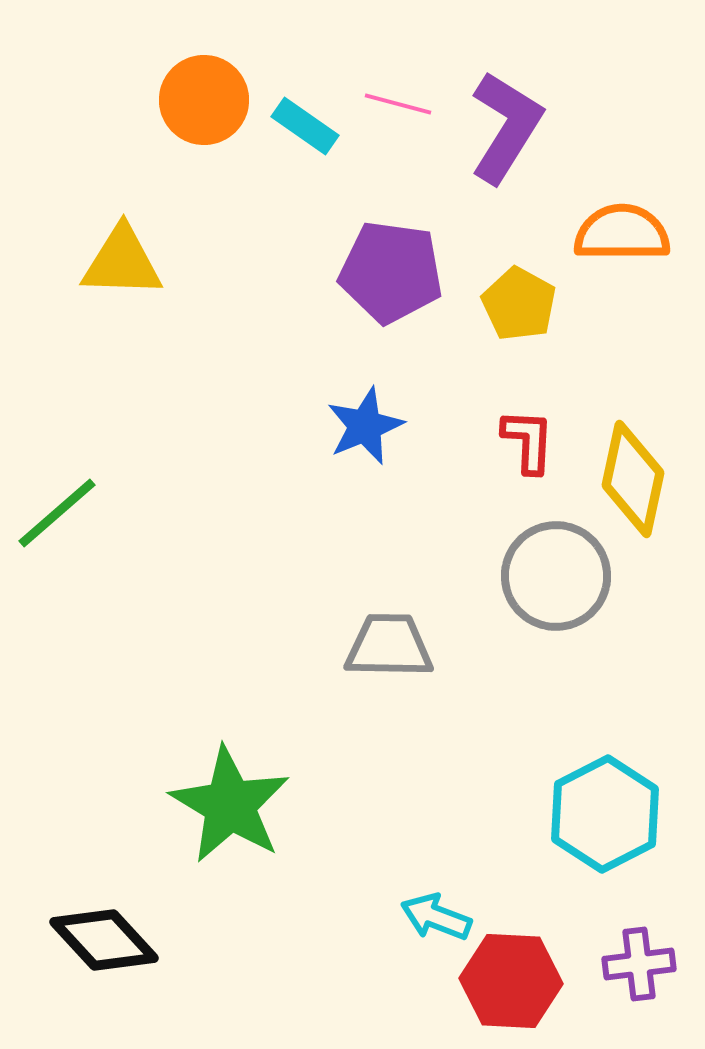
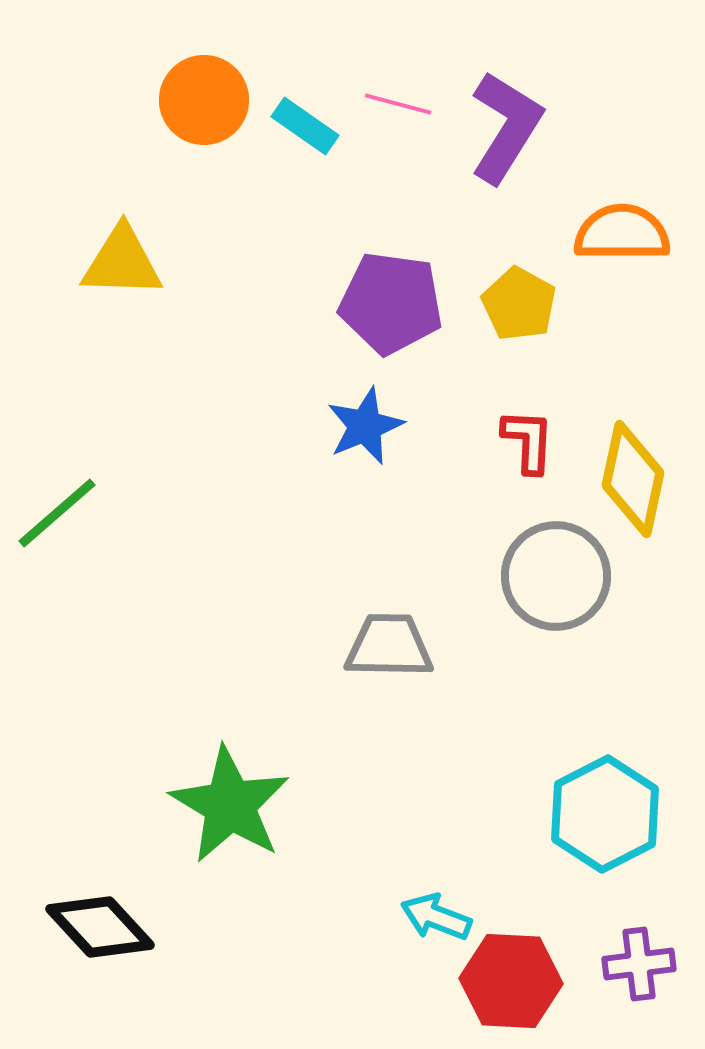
purple pentagon: moved 31 px down
black diamond: moved 4 px left, 13 px up
